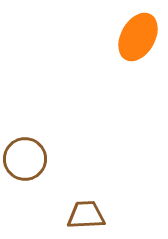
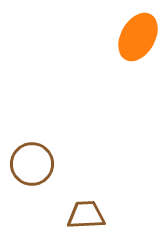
brown circle: moved 7 px right, 5 px down
